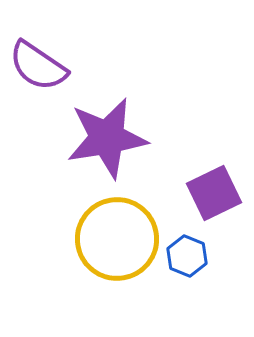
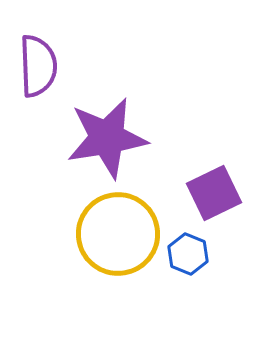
purple semicircle: rotated 126 degrees counterclockwise
yellow circle: moved 1 px right, 5 px up
blue hexagon: moved 1 px right, 2 px up
